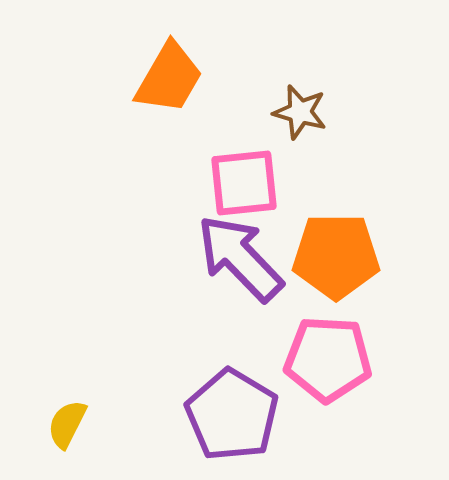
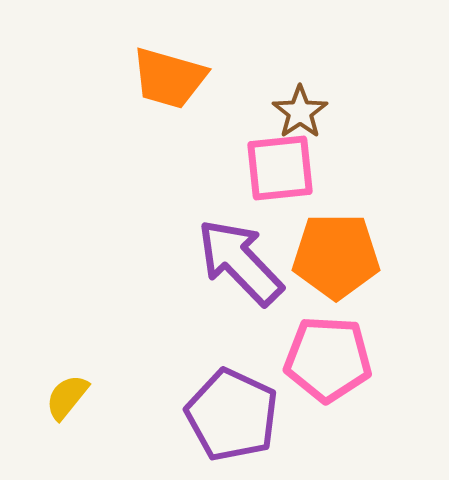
orange trapezoid: rotated 76 degrees clockwise
brown star: rotated 22 degrees clockwise
pink square: moved 36 px right, 15 px up
purple arrow: moved 4 px down
purple pentagon: rotated 6 degrees counterclockwise
yellow semicircle: moved 27 px up; rotated 12 degrees clockwise
